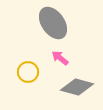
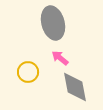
gray ellipse: rotated 20 degrees clockwise
gray diamond: moved 2 px left; rotated 64 degrees clockwise
